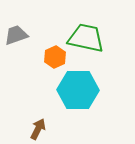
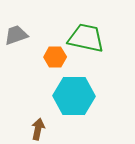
orange hexagon: rotated 25 degrees clockwise
cyan hexagon: moved 4 px left, 6 px down
brown arrow: rotated 15 degrees counterclockwise
